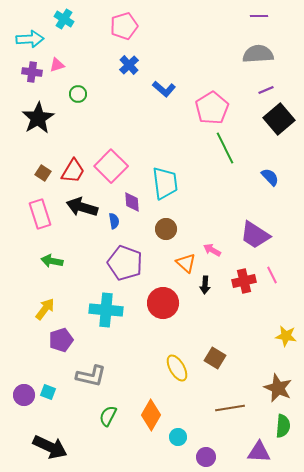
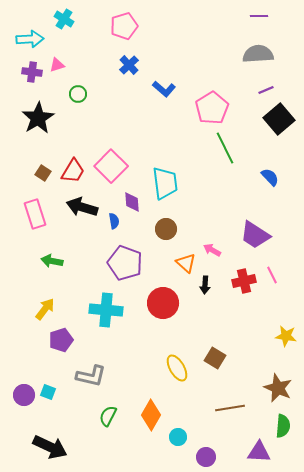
pink rectangle at (40, 214): moved 5 px left
